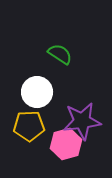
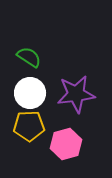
green semicircle: moved 31 px left, 3 px down
white circle: moved 7 px left, 1 px down
purple star: moved 6 px left, 27 px up
